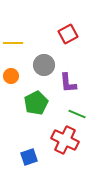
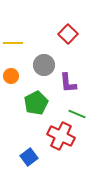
red square: rotated 18 degrees counterclockwise
red cross: moved 4 px left, 4 px up
blue square: rotated 18 degrees counterclockwise
